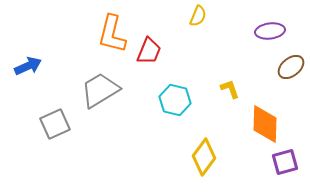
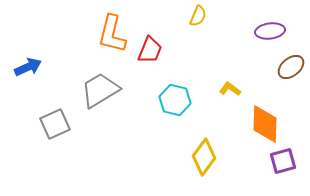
red trapezoid: moved 1 px right, 1 px up
blue arrow: moved 1 px down
yellow L-shape: rotated 35 degrees counterclockwise
purple square: moved 2 px left, 1 px up
